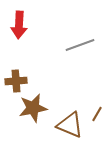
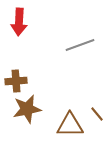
red arrow: moved 3 px up
brown star: moved 6 px left, 1 px down
brown line: rotated 70 degrees counterclockwise
brown triangle: rotated 24 degrees counterclockwise
